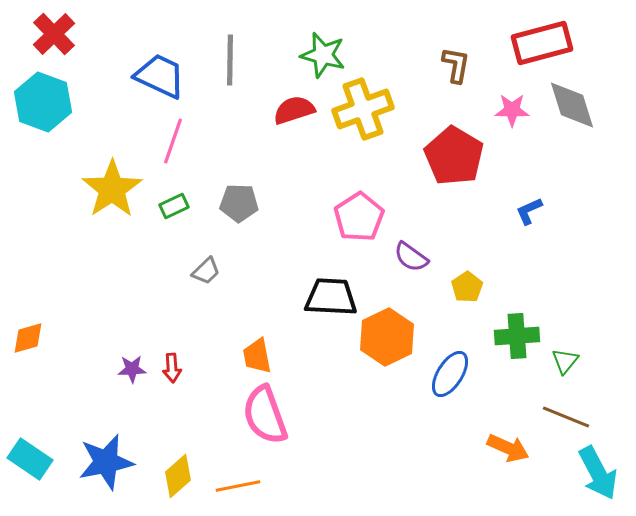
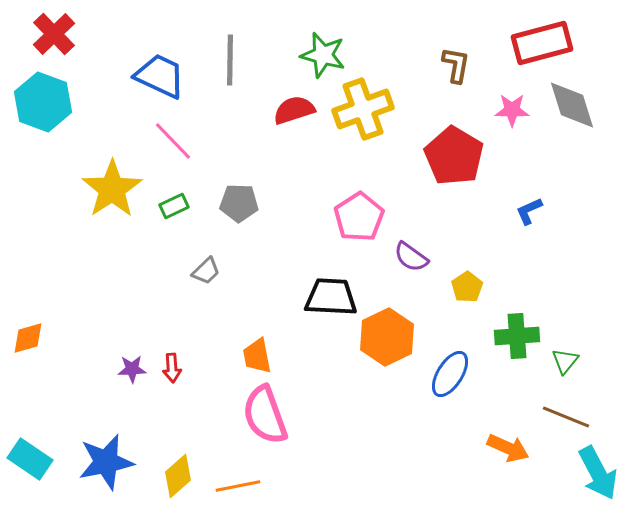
pink line: rotated 63 degrees counterclockwise
